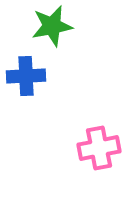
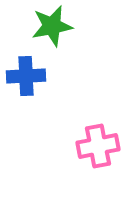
pink cross: moved 1 px left, 2 px up
